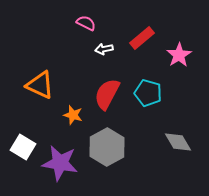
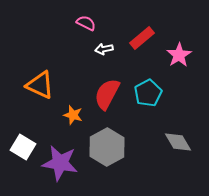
cyan pentagon: rotated 28 degrees clockwise
